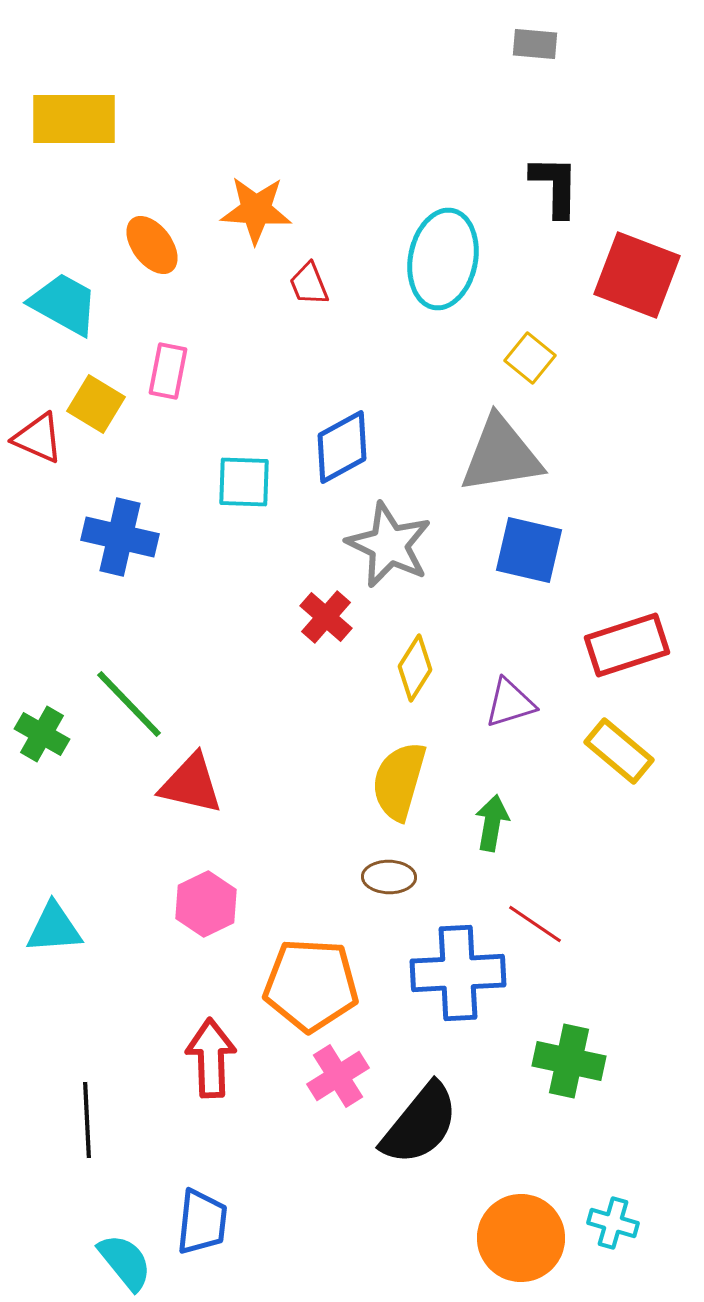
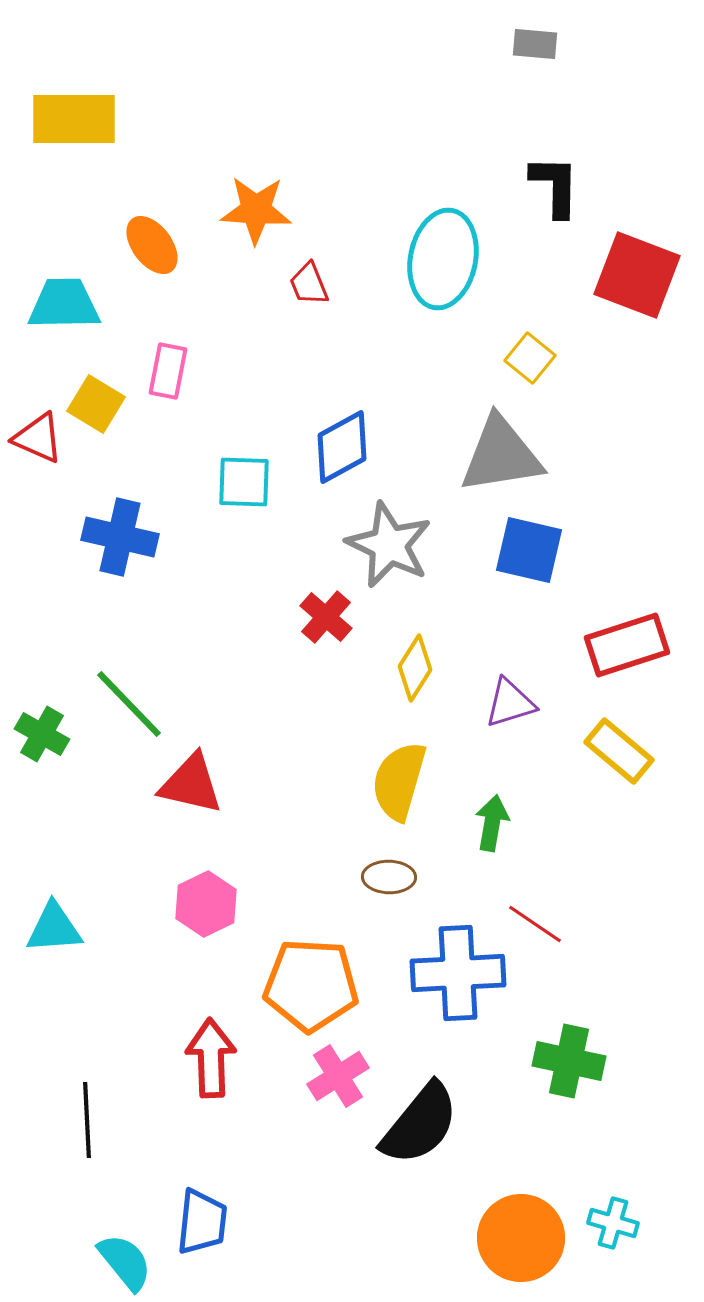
cyan trapezoid at (64, 304): rotated 30 degrees counterclockwise
